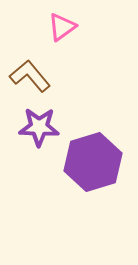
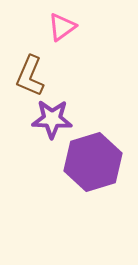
brown L-shape: rotated 117 degrees counterclockwise
purple star: moved 13 px right, 8 px up
